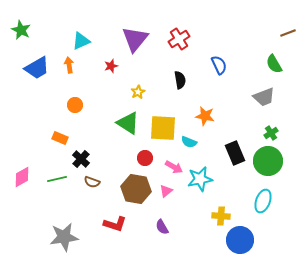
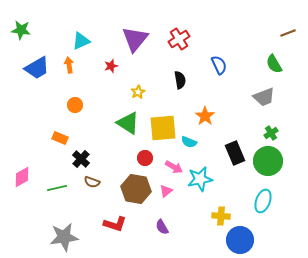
green star: rotated 18 degrees counterclockwise
orange star: rotated 24 degrees clockwise
yellow square: rotated 8 degrees counterclockwise
green line: moved 9 px down
